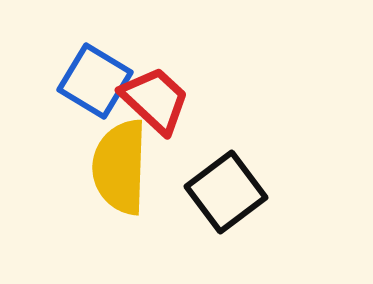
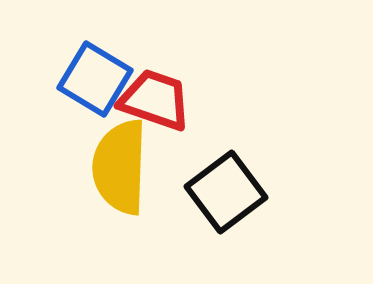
blue square: moved 2 px up
red trapezoid: rotated 24 degrees counterclockwise
